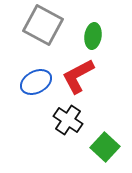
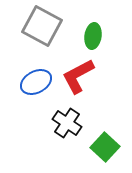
gray square: moved 1 px left, 1 px down
black cross: moved 1 px left, 3 px down
